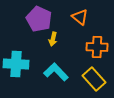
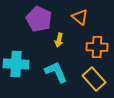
yellow arrow: moved 6 px right, 1 px down
cyan L-shape: rotated 20 degrees clockwise
